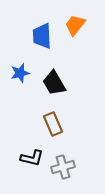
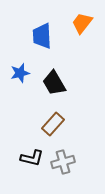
orange trapezoid: moved 7 px right, 2 px up
brown rectangle: rotated 65 degrees clockwise
gray cross: moved 5 px up
